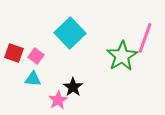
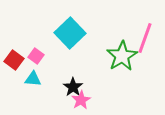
red square: moved 7 px down; rotated 18 degrees clockwise
pink star: moved 23 px right
